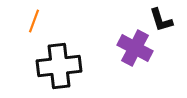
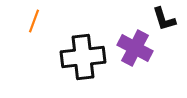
black L-shape: moved 3 px right, 1 px up
black cross: moved 24 px right, 9 px up
